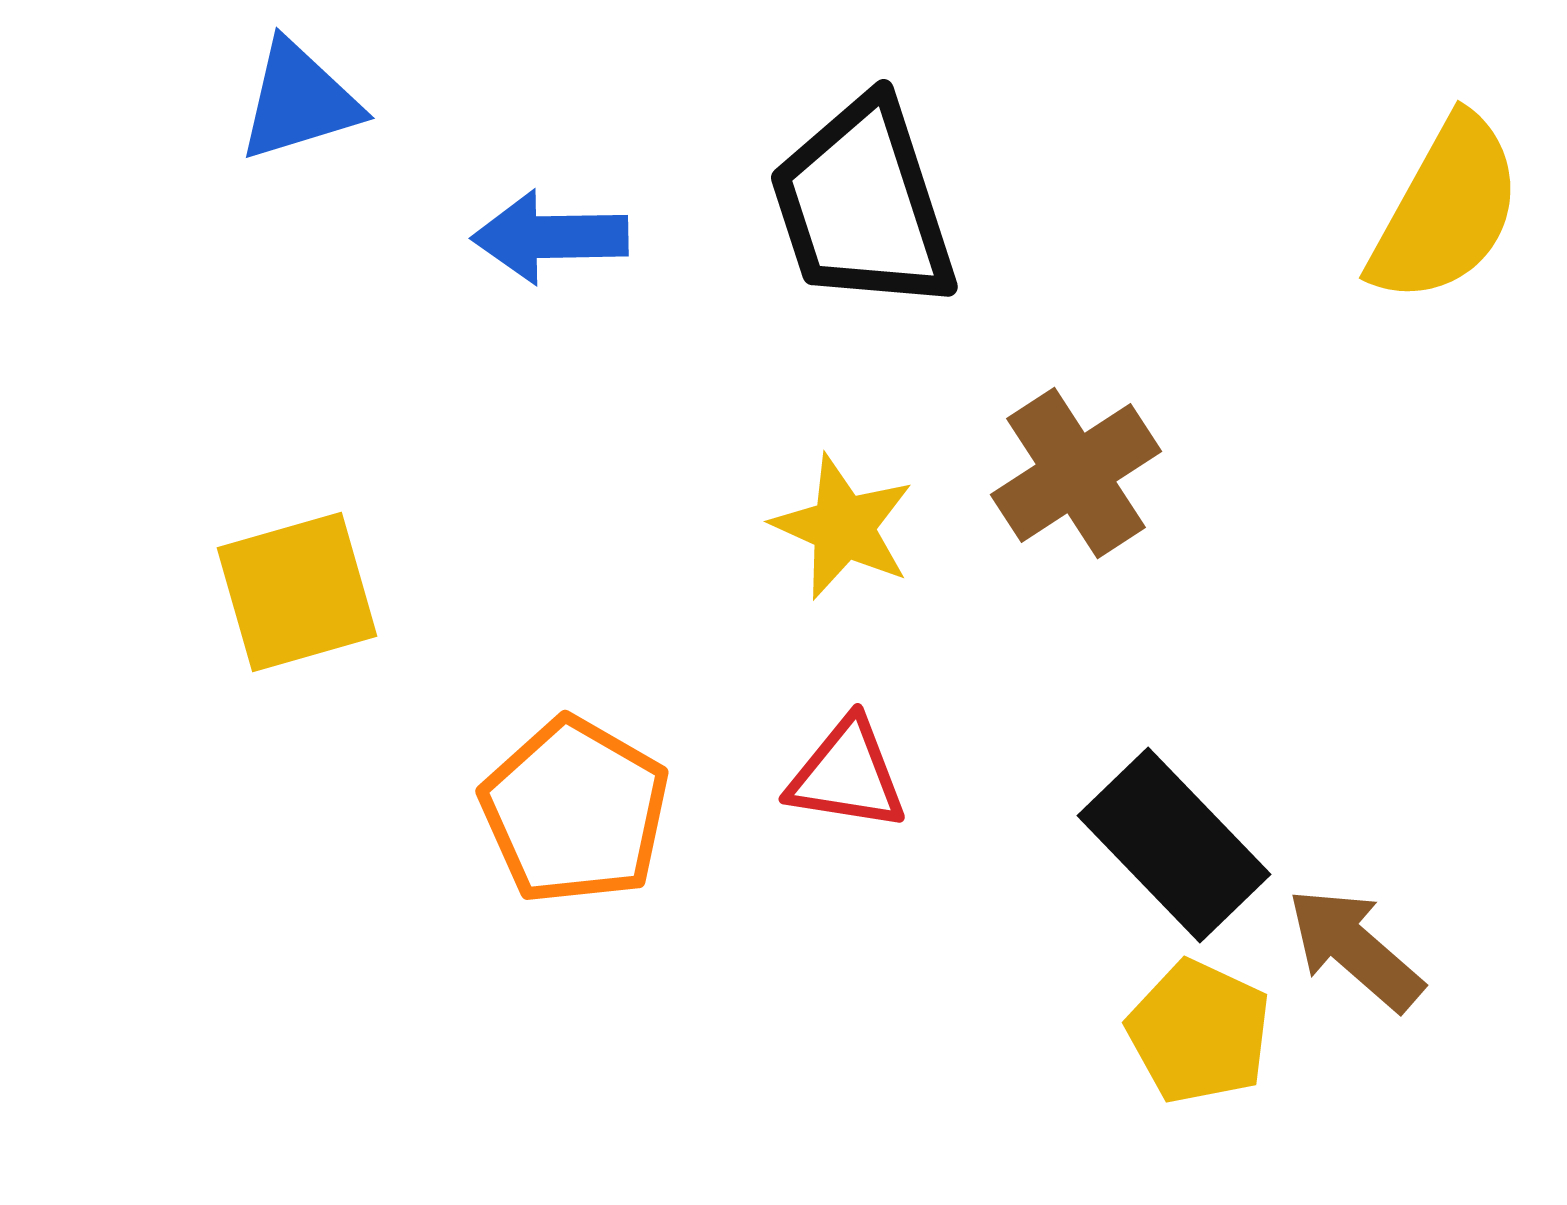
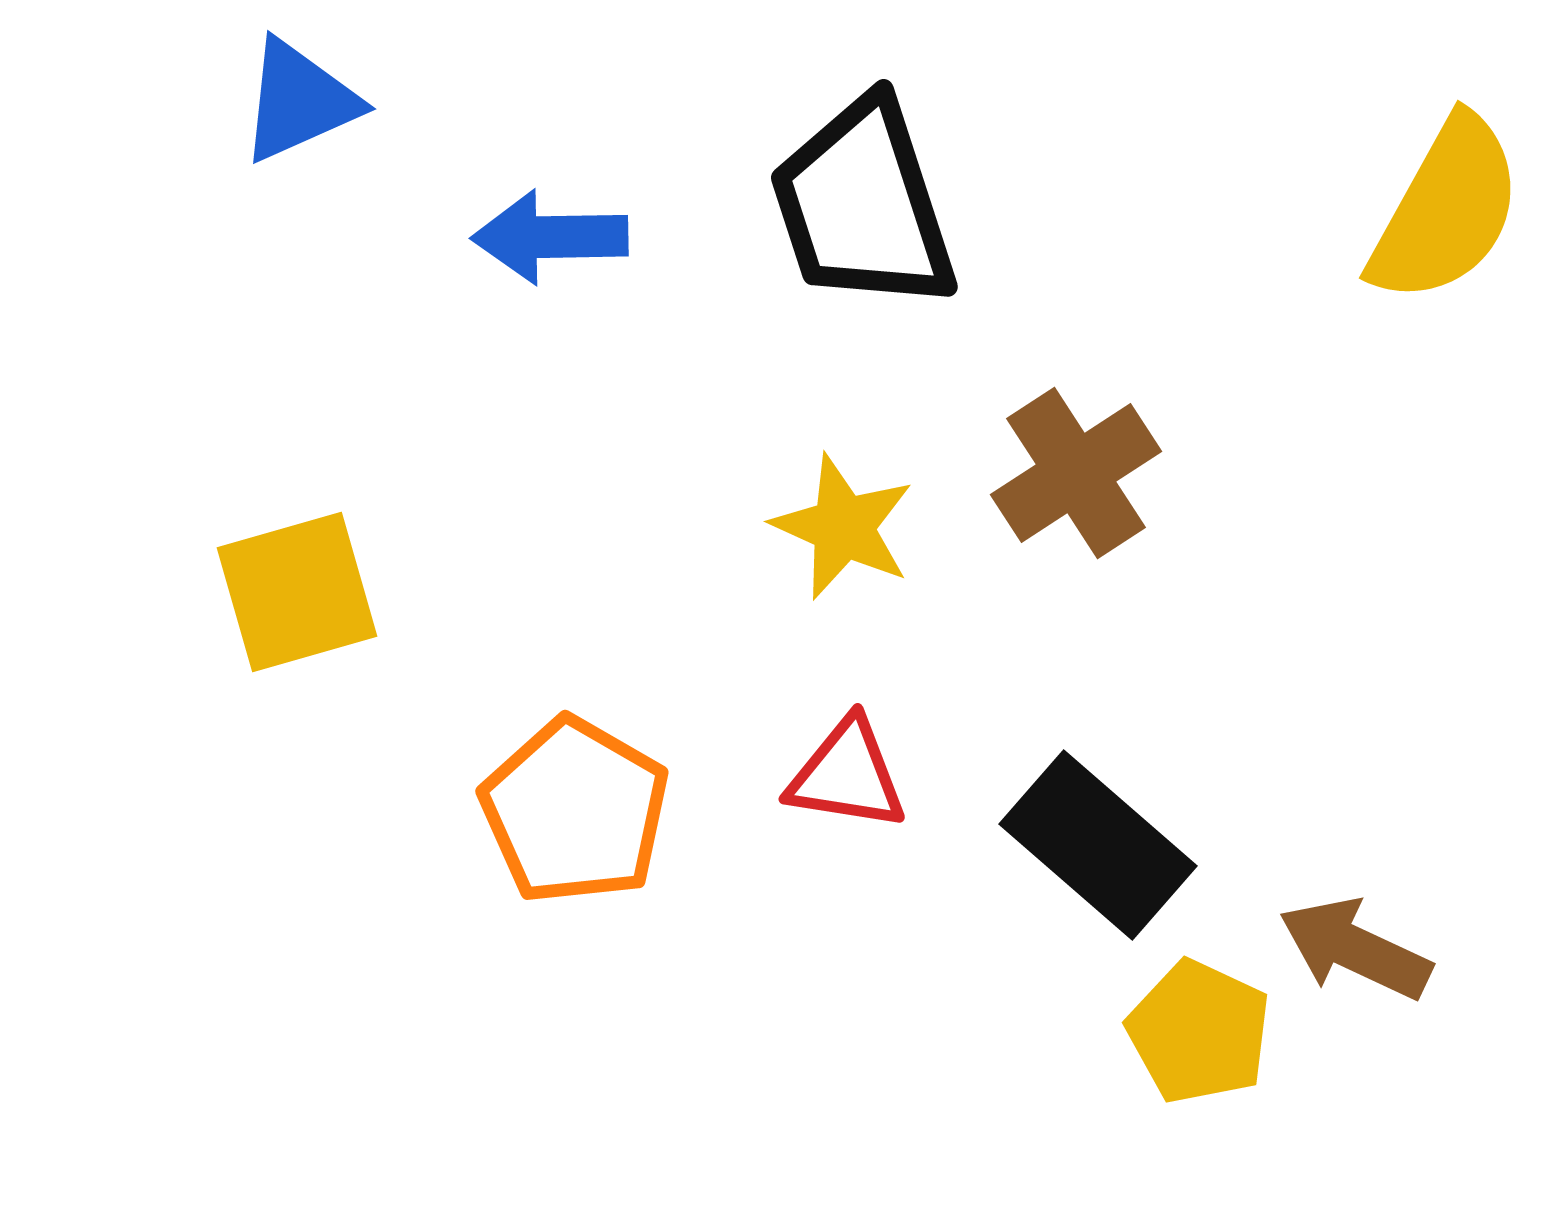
blue triangle: rotated 7 degrees counterclockwise
black rectangle: moved 76 px left; rotated 5 degrees counterclockwise
brown arrow: rotated 16 degrees counterclockwise
